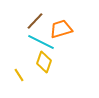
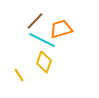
cyan line: moved 1 px right, 2 px up
